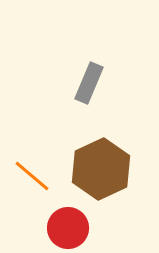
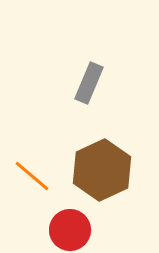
brown hexagon: moved 1 px right, 1 px down
red circle: moved 2 px right, 2 px down
